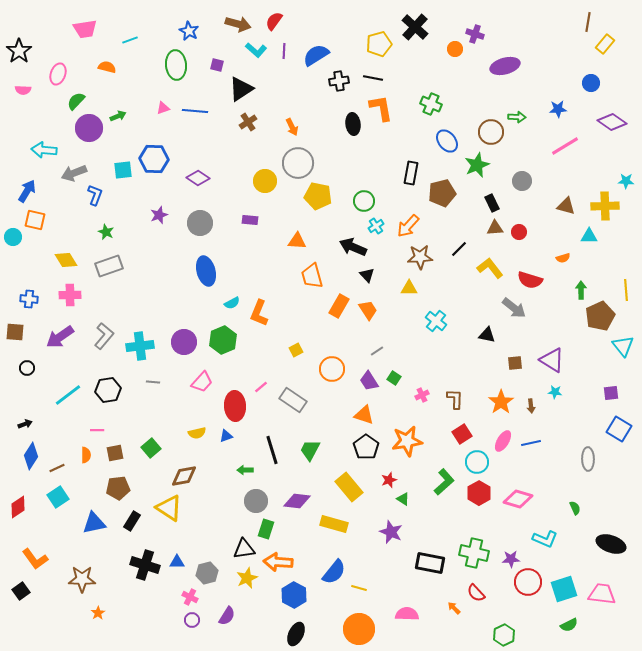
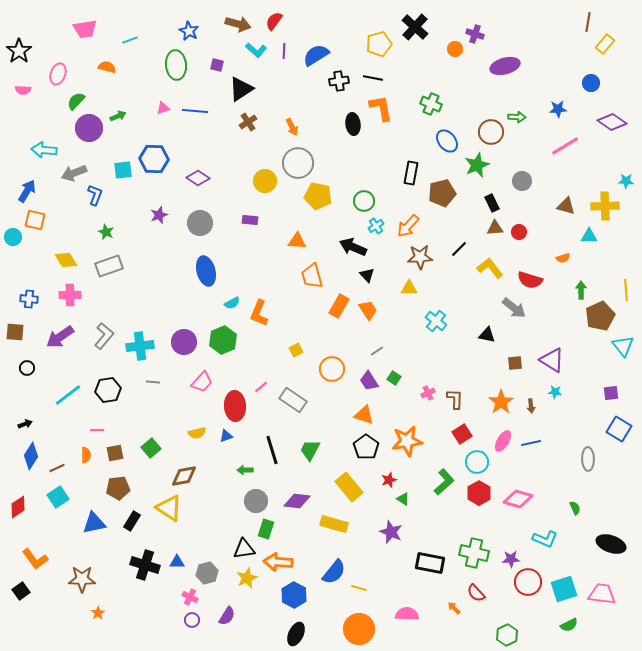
pink cross at (422, 395): moved 6 px right, 2 px up
green hexagon at (504, 635): moved 3 px right
